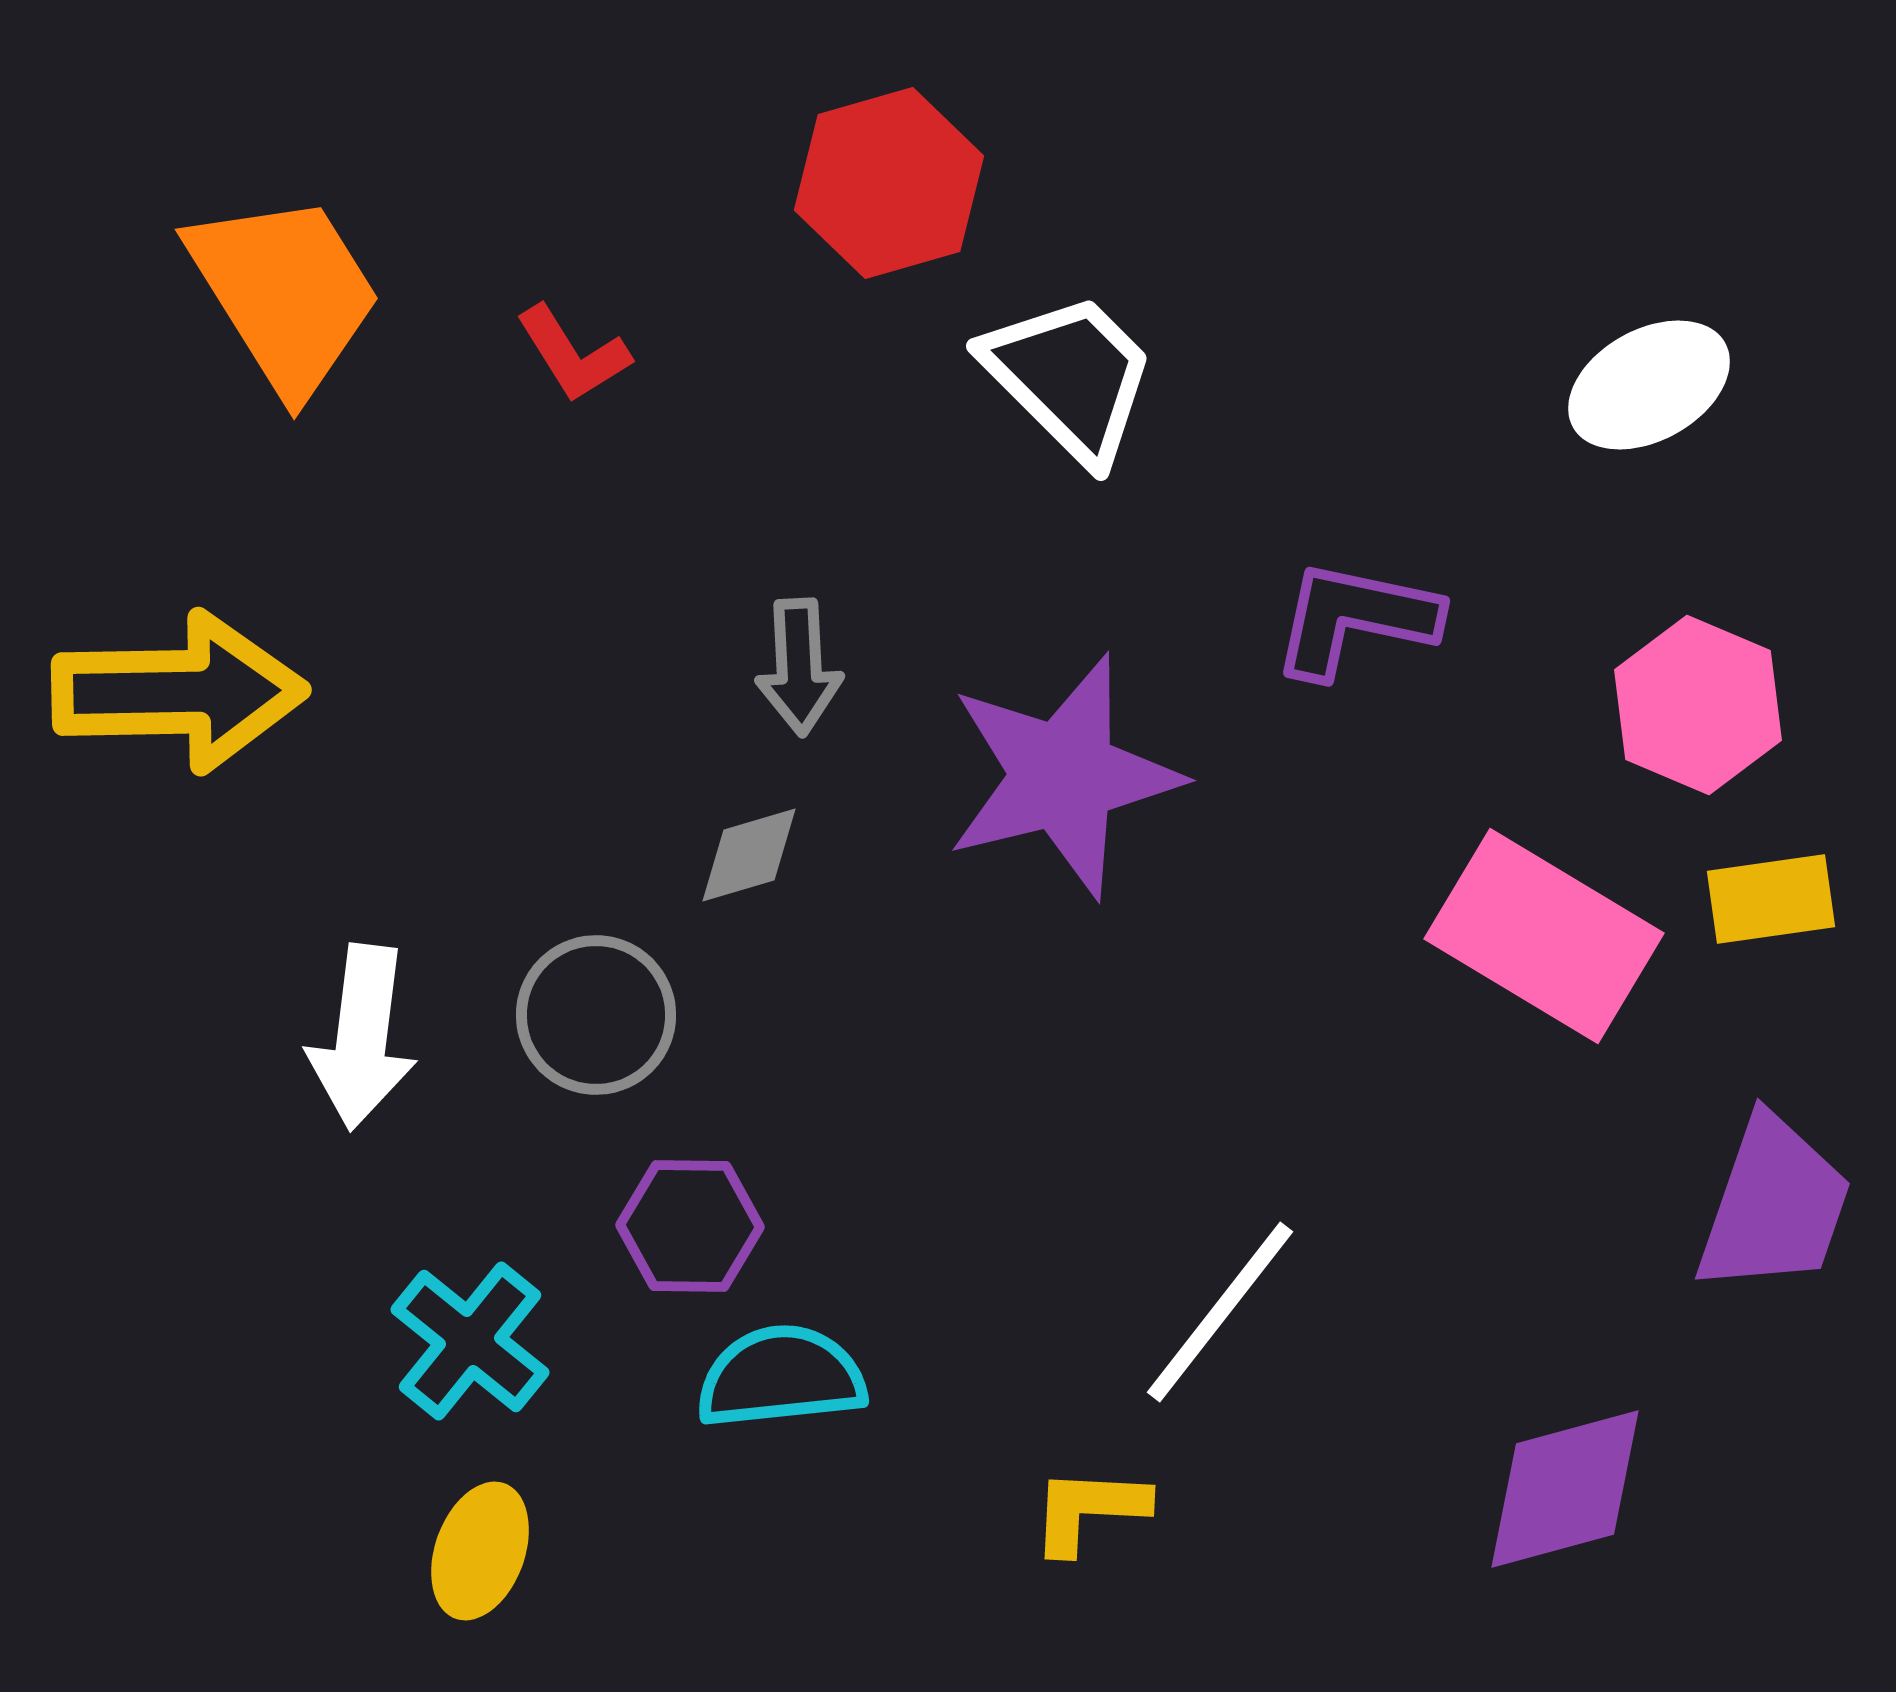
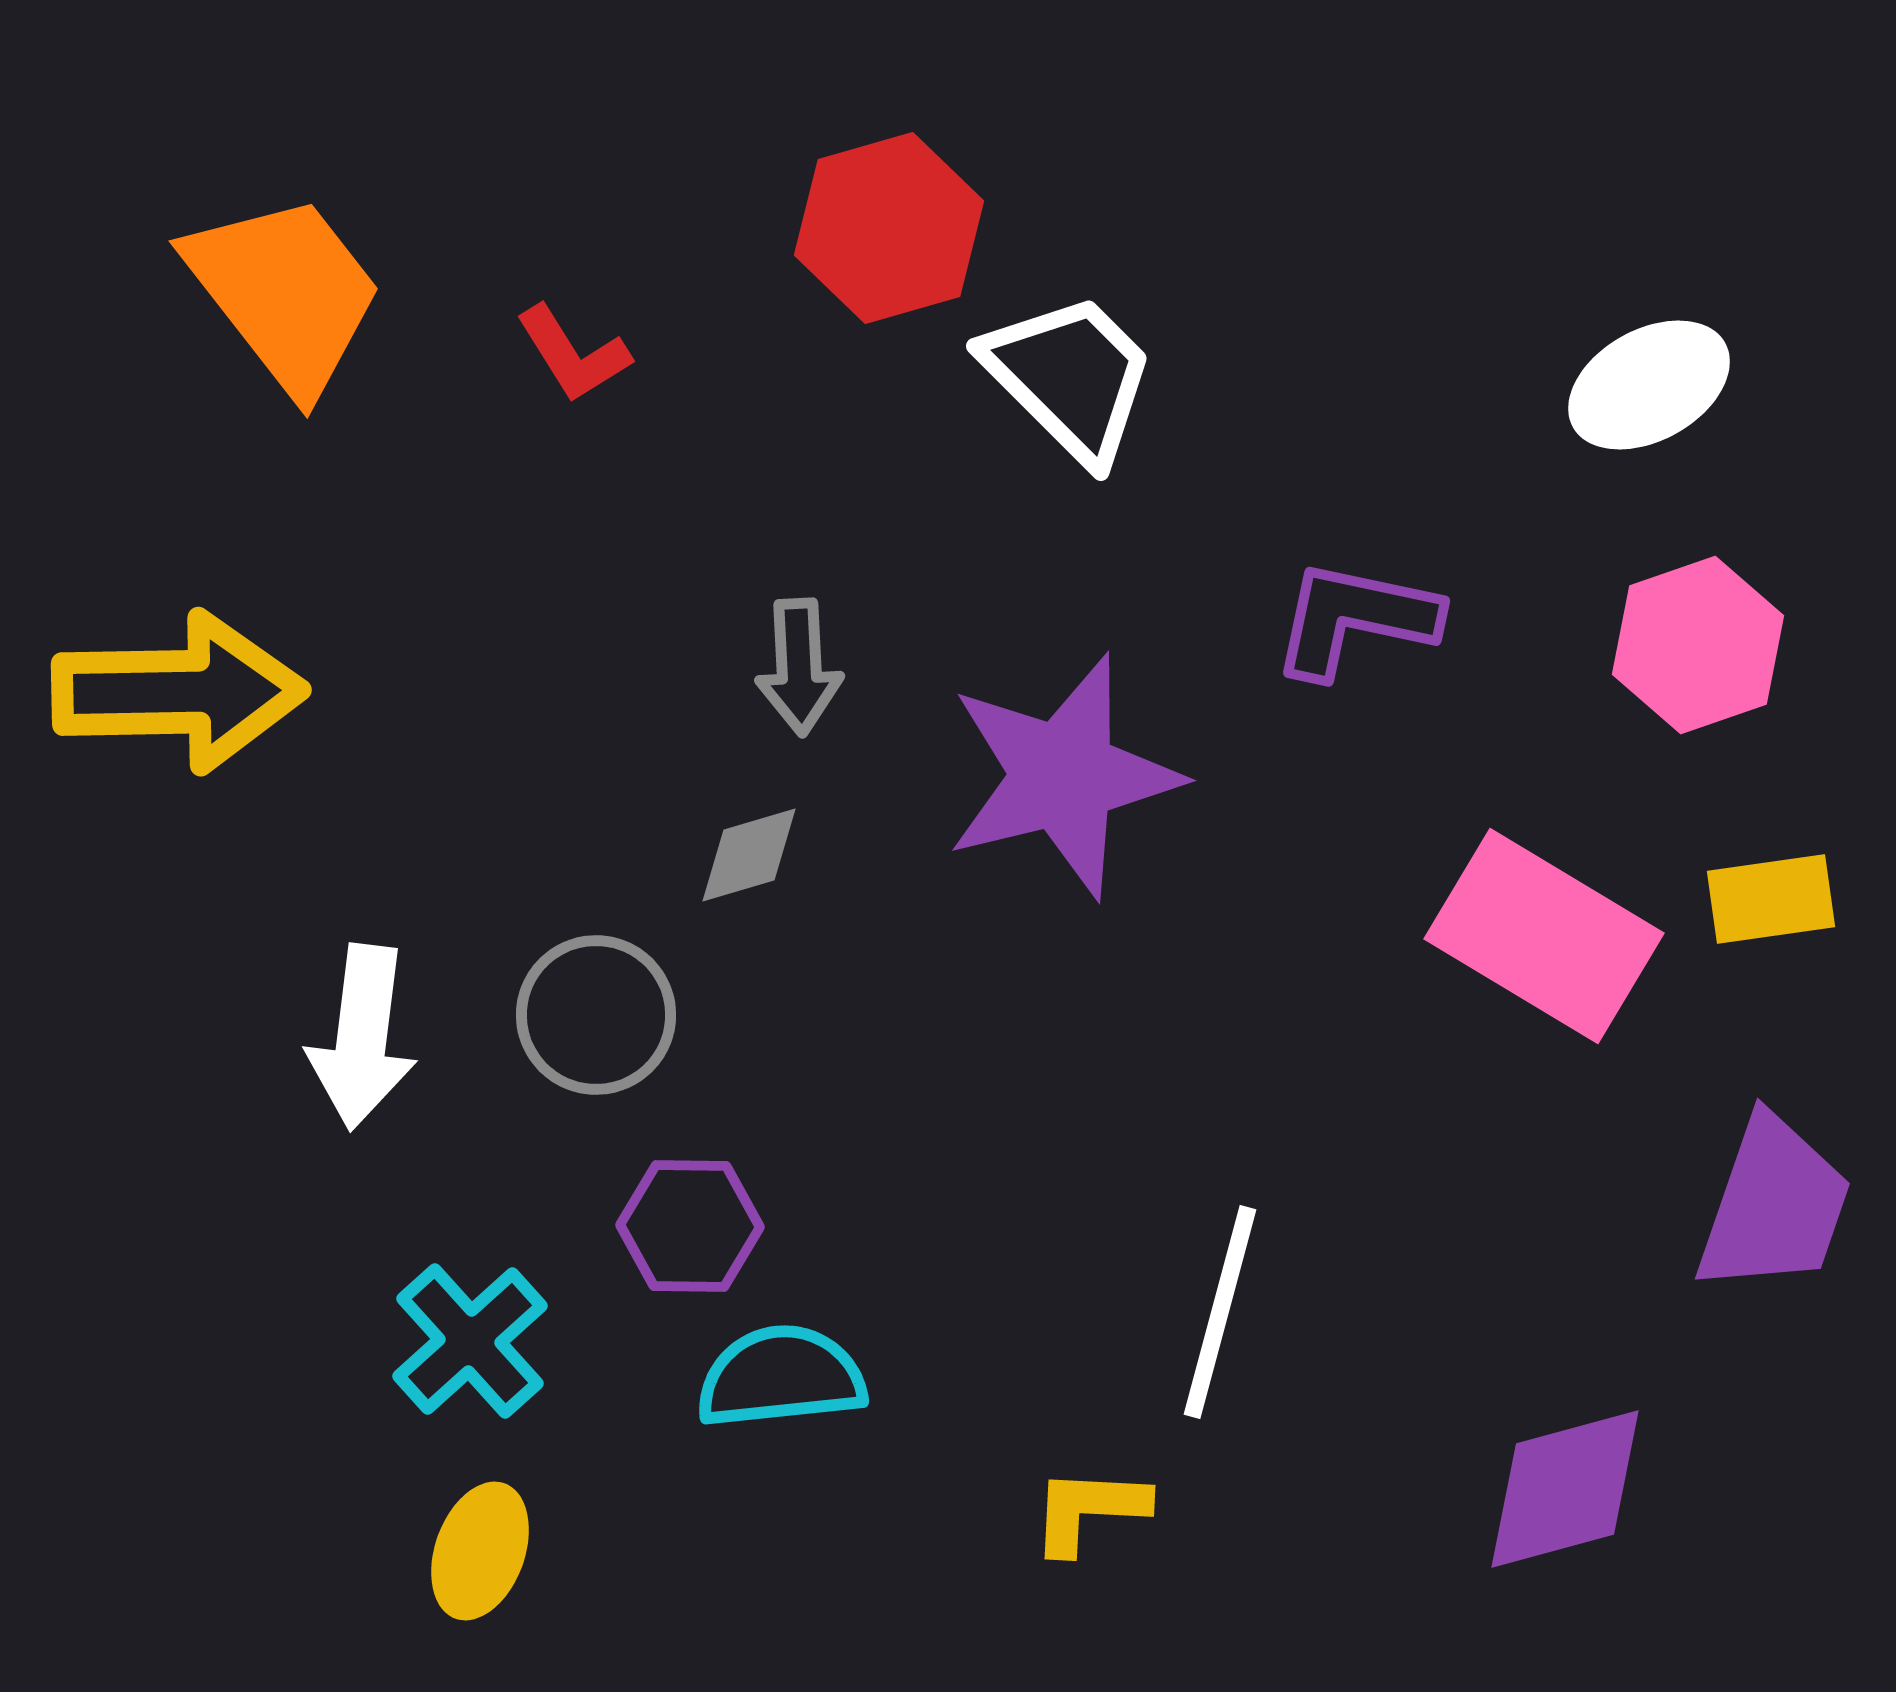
red hexagon: moved 45 px down
orange trapezoid: rotated 6 degrees counterclockwise
pink hexagon: moved 60 px up; rotated 18 degrees clockwise
white line: rotated 23 degrees counterclockwise
cyan cross: rotated 9 degrees clockwise
